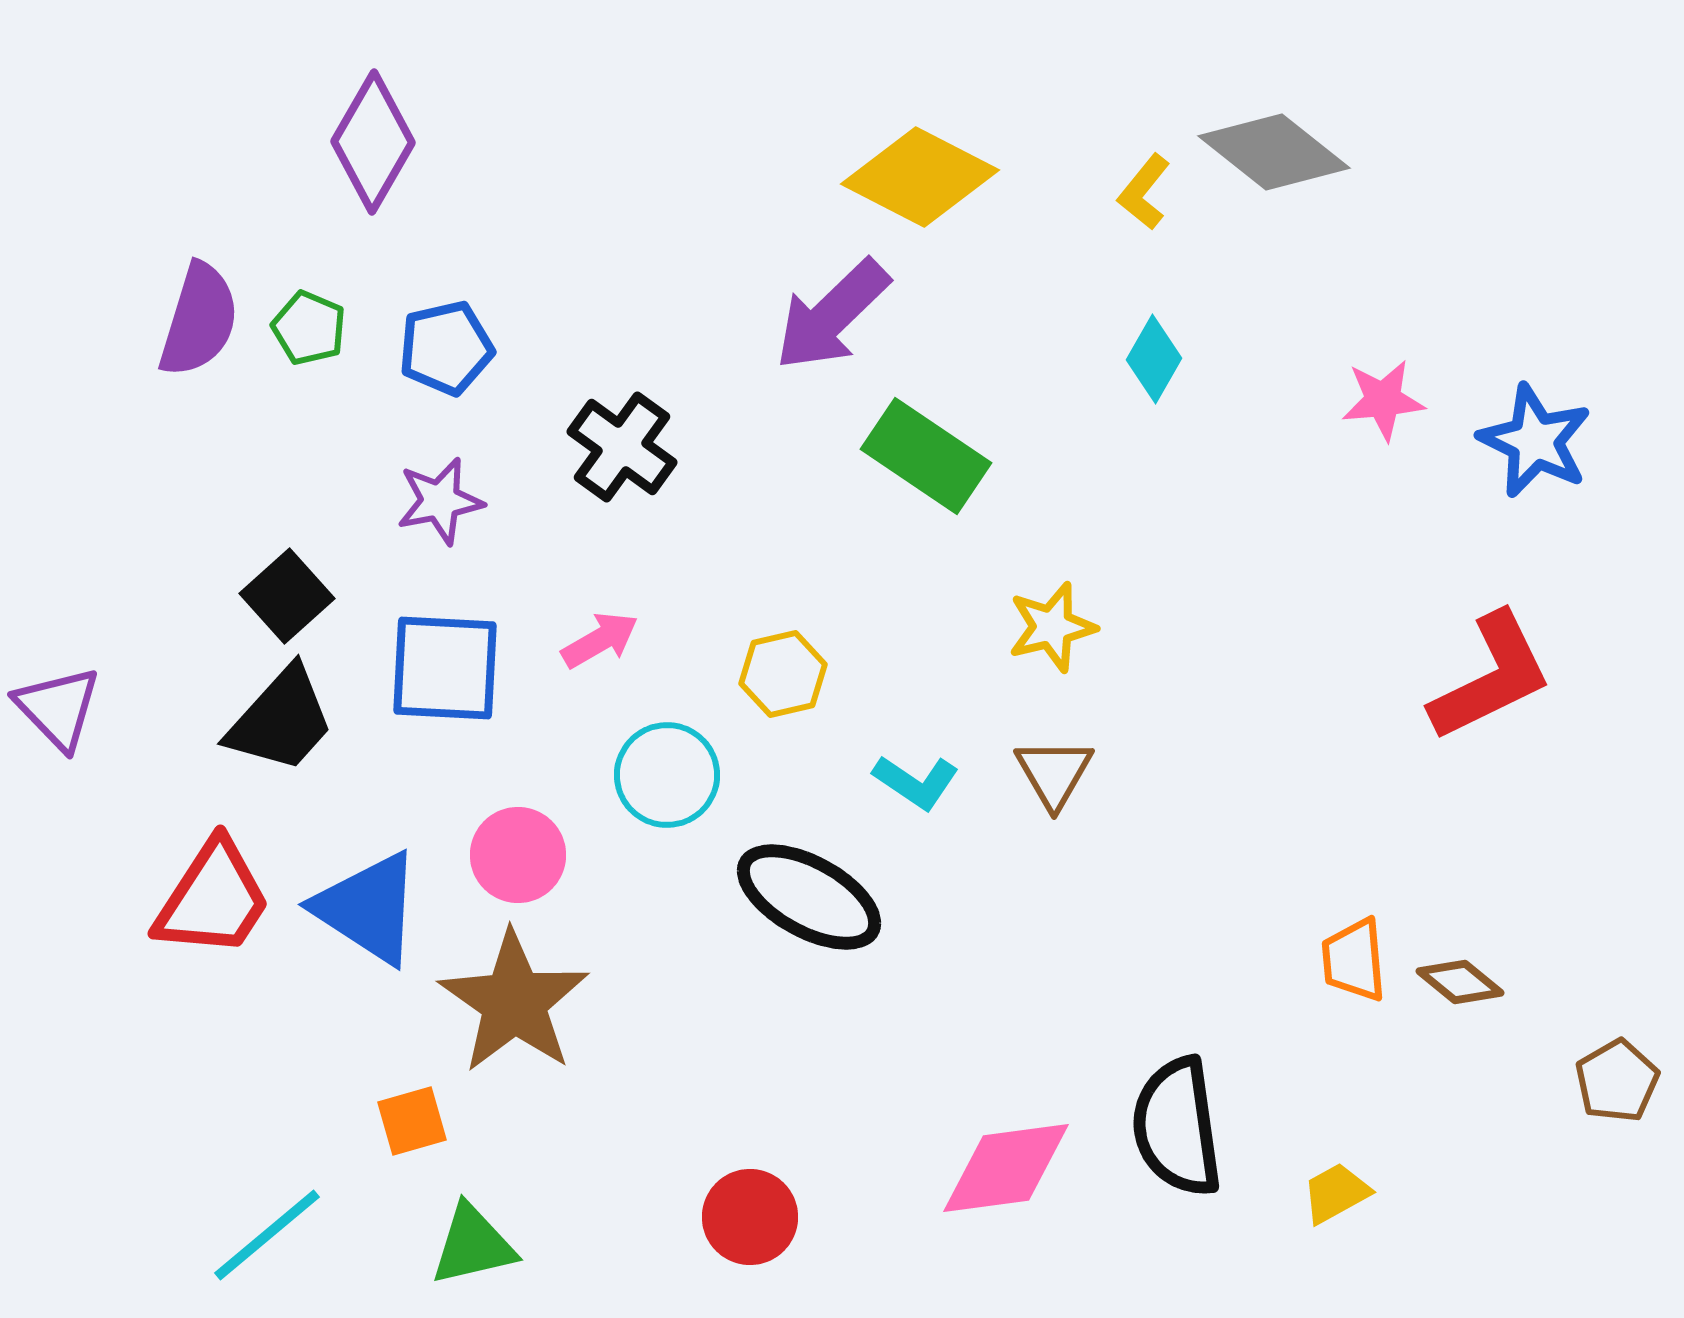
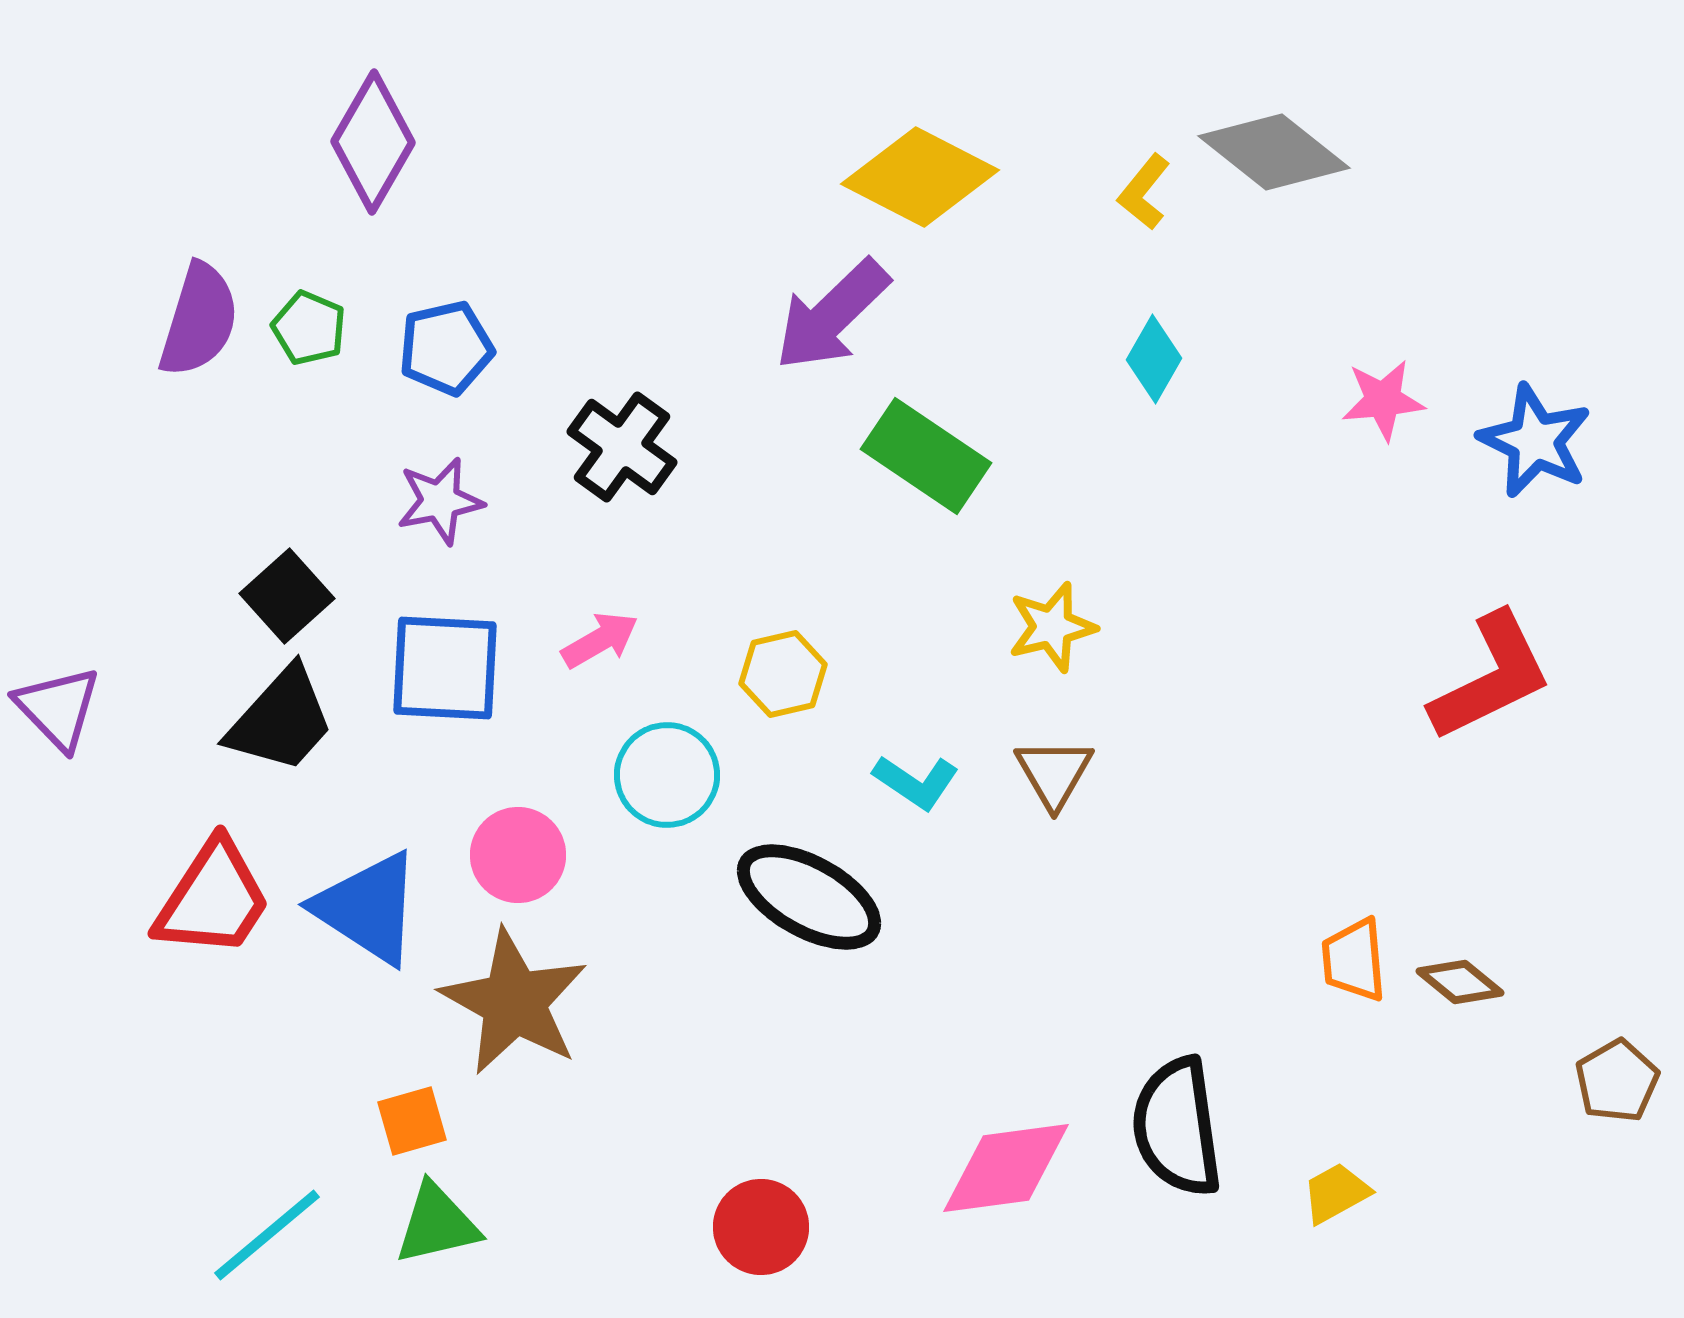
brown star: rotated 6 degrees counterclockwise
red circle: moved 11 px right, 10 px down
green triangle: moved 36 px left, 21 px up
